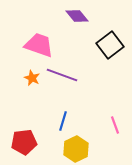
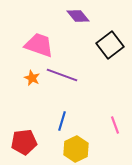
purple diamond: moved 1 px right
blue line: moved 1 px left
